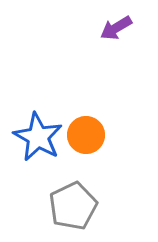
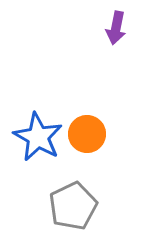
purple arrow: rotated 48 degrees counterclockwise
orange circle: moved 1 px right, 1 px up
